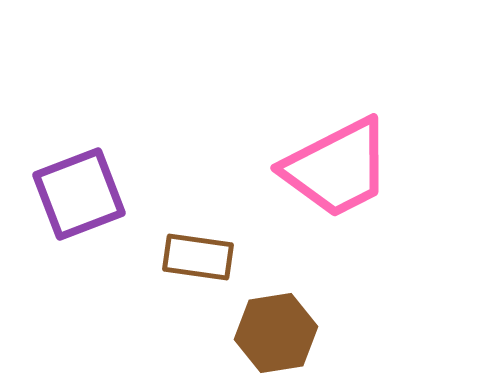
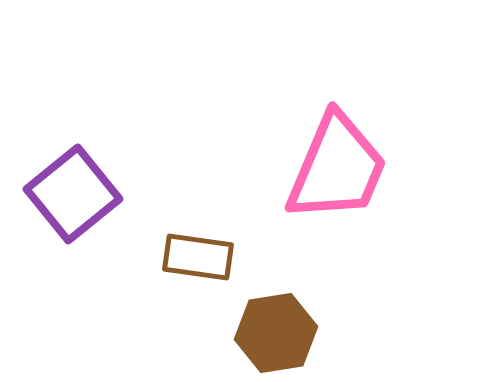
pink trapezoid: rotated 40 degrees counterclockwise
purple square: moved 6 px left; rotated 18 degrees counterclockwise
